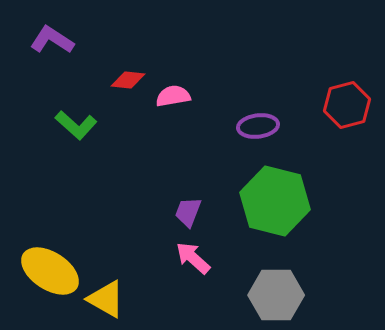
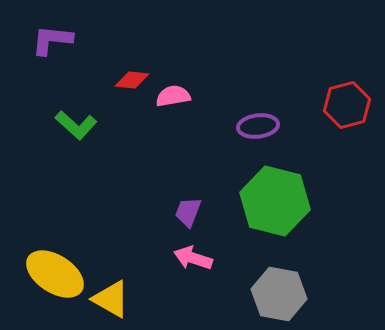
purple L-shape: rotated 27 degrees counterclockwise
red diamond: moved 4 px right
pink arrow: rotated 24 degrees counterclockwise
yellow ellipse: moved 5 px right, 3 px down
gray hexagon: moved 3 px right, 1 px up; rotated 10 degrees clockwise
yellow triangle: moved 5 px right
